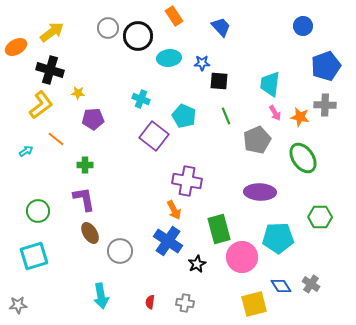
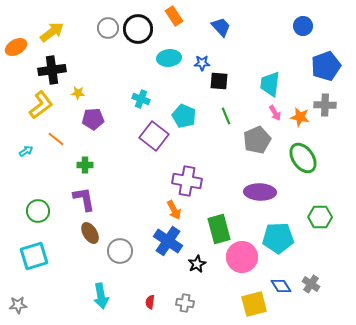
black circle at (138, 36): moved 7 px up
black cross at (50, 70): moved 2 px right; rotated 24 degrees counterclockwise
